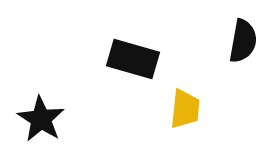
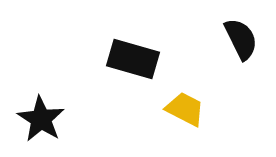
black semicircle: moved 2 px left, 2 px up; rotated 36 degrees counterclockwise
yellow trapezoid: rotated 69 degrees counterclockwise
